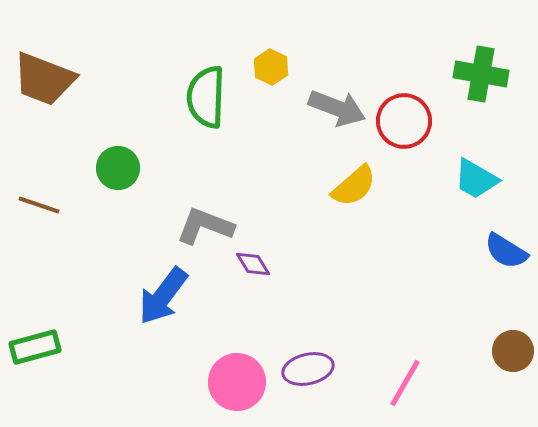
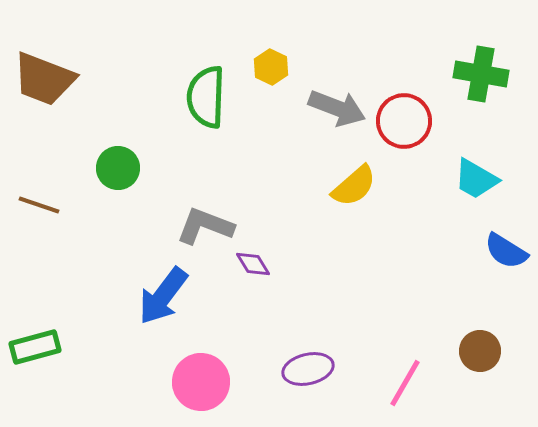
brown circle: moved 33 px left
pink circle: moved 36 px left
